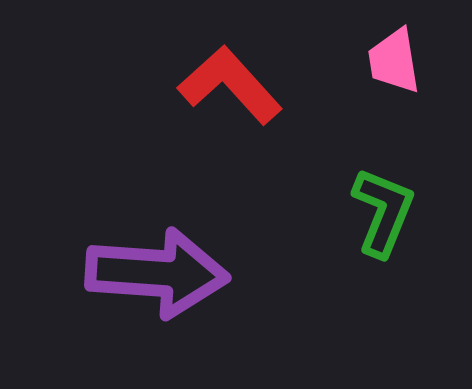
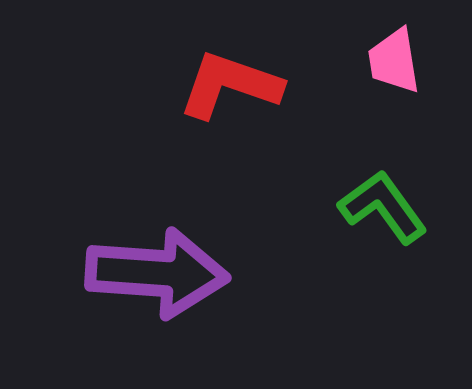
red L-shape: rotated 29 degrees counterclockwise
green L-shape: moved 5 px up; rotated 58 degrees counterclockwise
